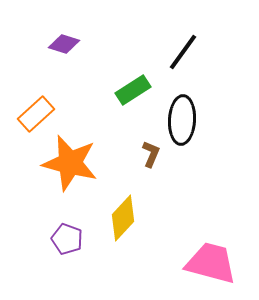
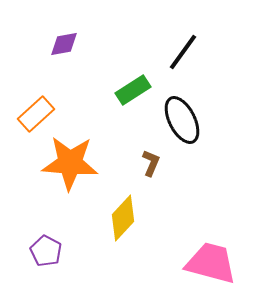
purple diamond: rotated 28 degrees counterclockwise
black ellipse: rotated 30 degrees counterclockwise
brown L-shape: moved 9 px down
orange star: rotated 10 degrees counterclockwise
purple pentagon: moved 21 px left, 12 px down; rotated 8 degrees clockwise
